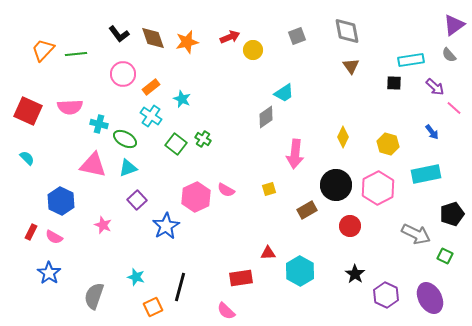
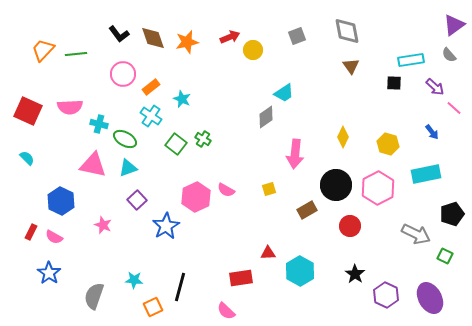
cyan star at (136, 277): moved 2 px left, 3 px down; rotated 12 degrees counterclockwise
